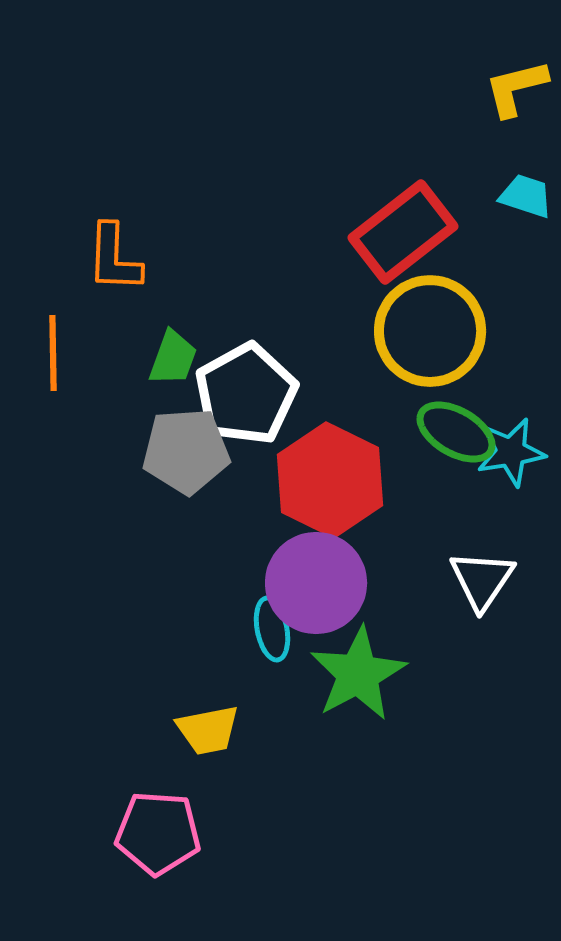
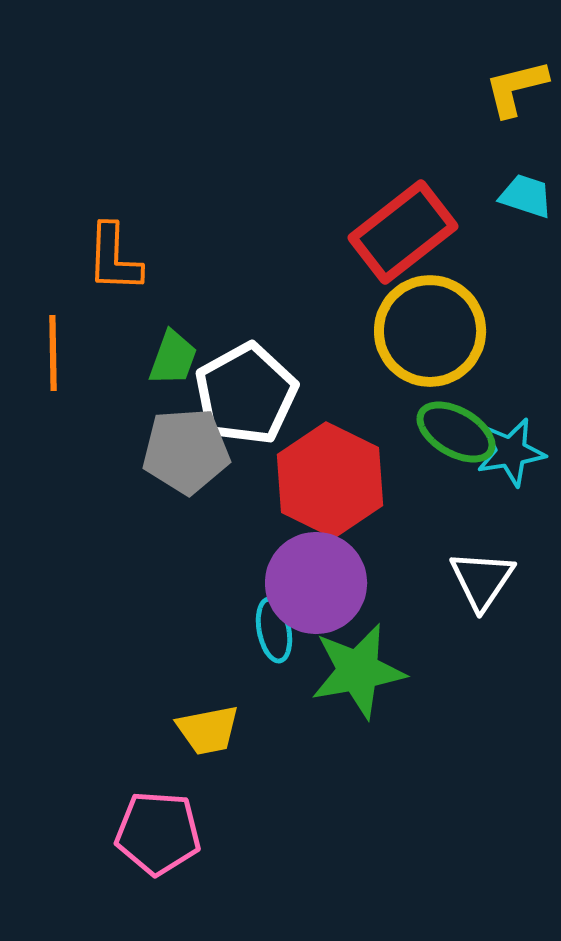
cyan ellipse: moved 2 px right, 1 px down
green star: moved 3 px up; rotated 18 degrees clockwise
